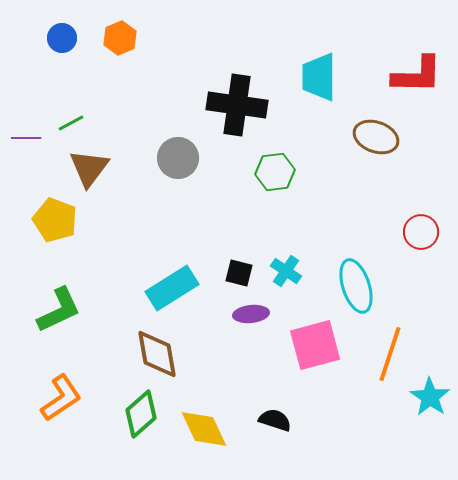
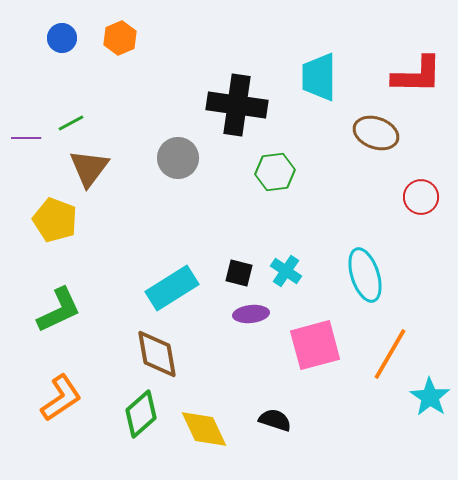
brown ellipse: moved 4 px up
red circle: moved 35 px up
cyan ellipse: moved 9 px right, 11 px up
orange line: rotated 12 degrees clockwise
